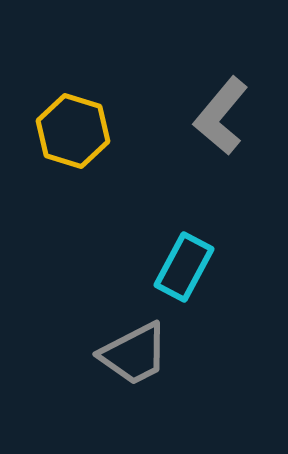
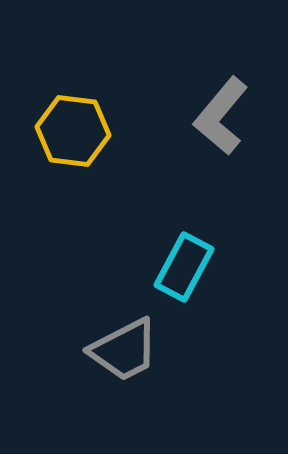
yellow hexagon: rotated 10 degrees counterclockwise
gray trapezoid: moved 10 px left, 4 px up
